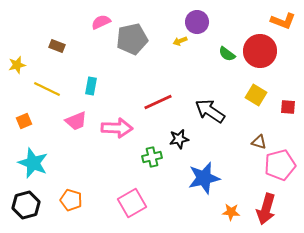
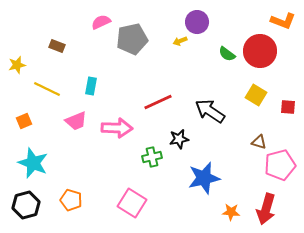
pink square: rotated 28 degrees counterclockwise
